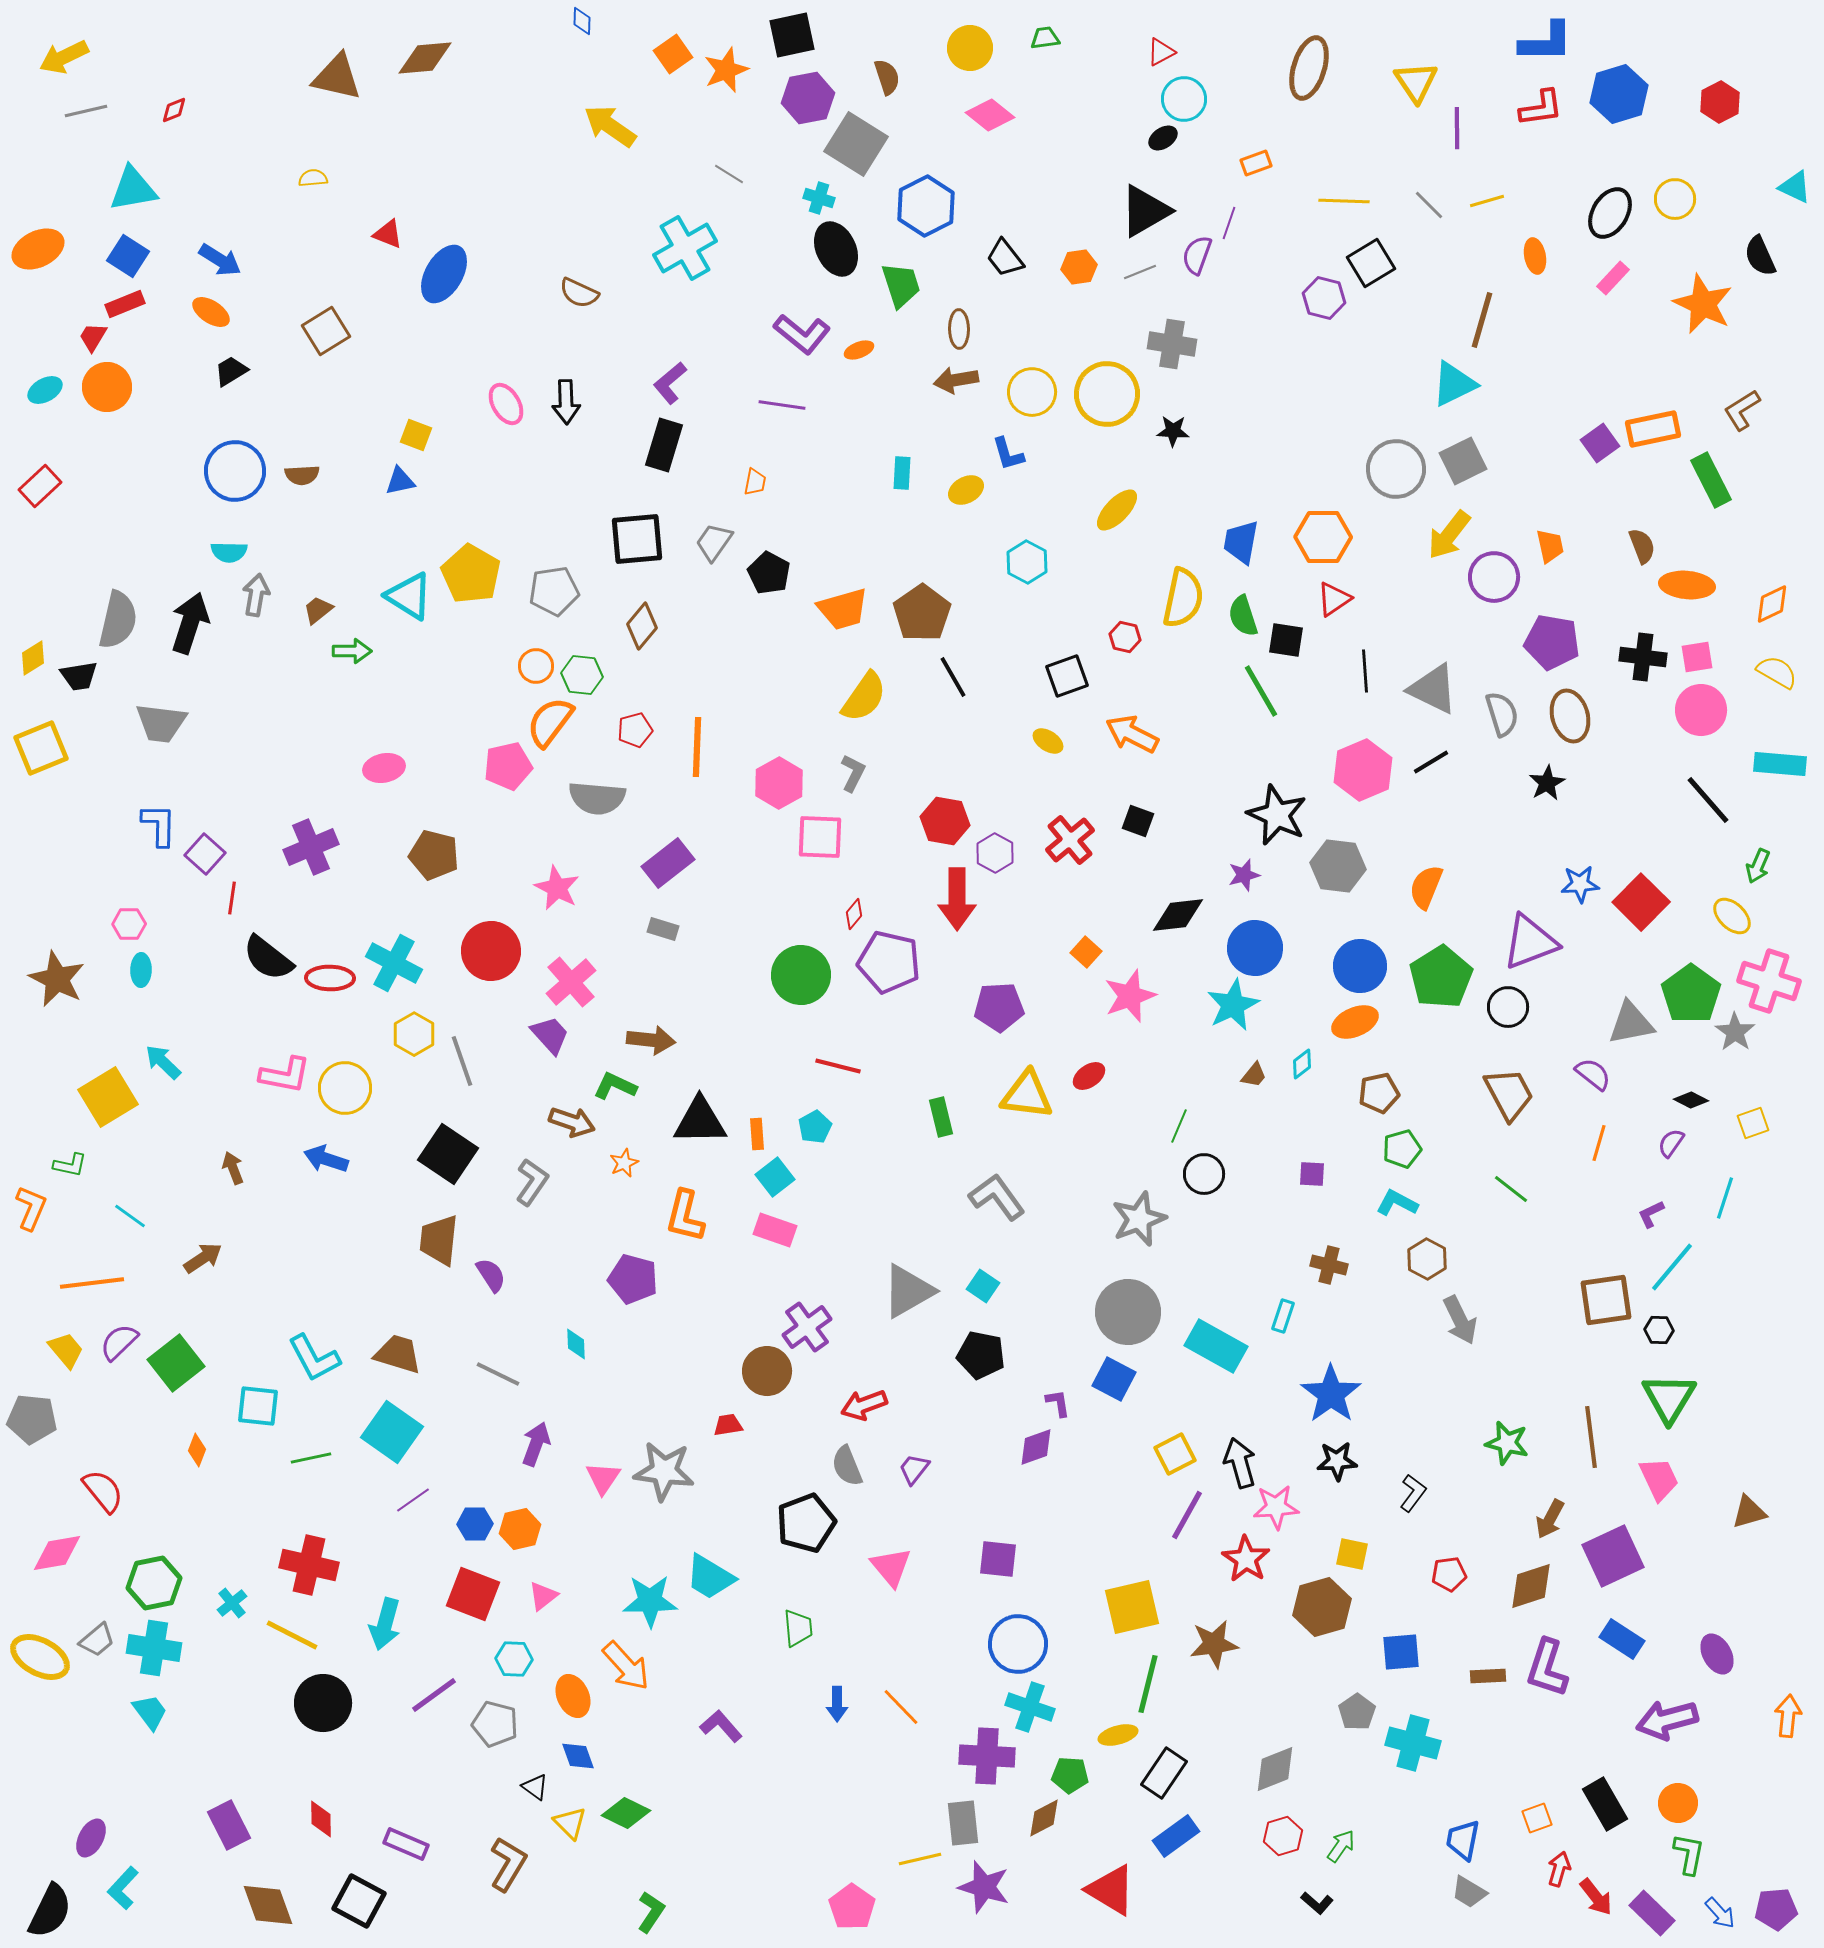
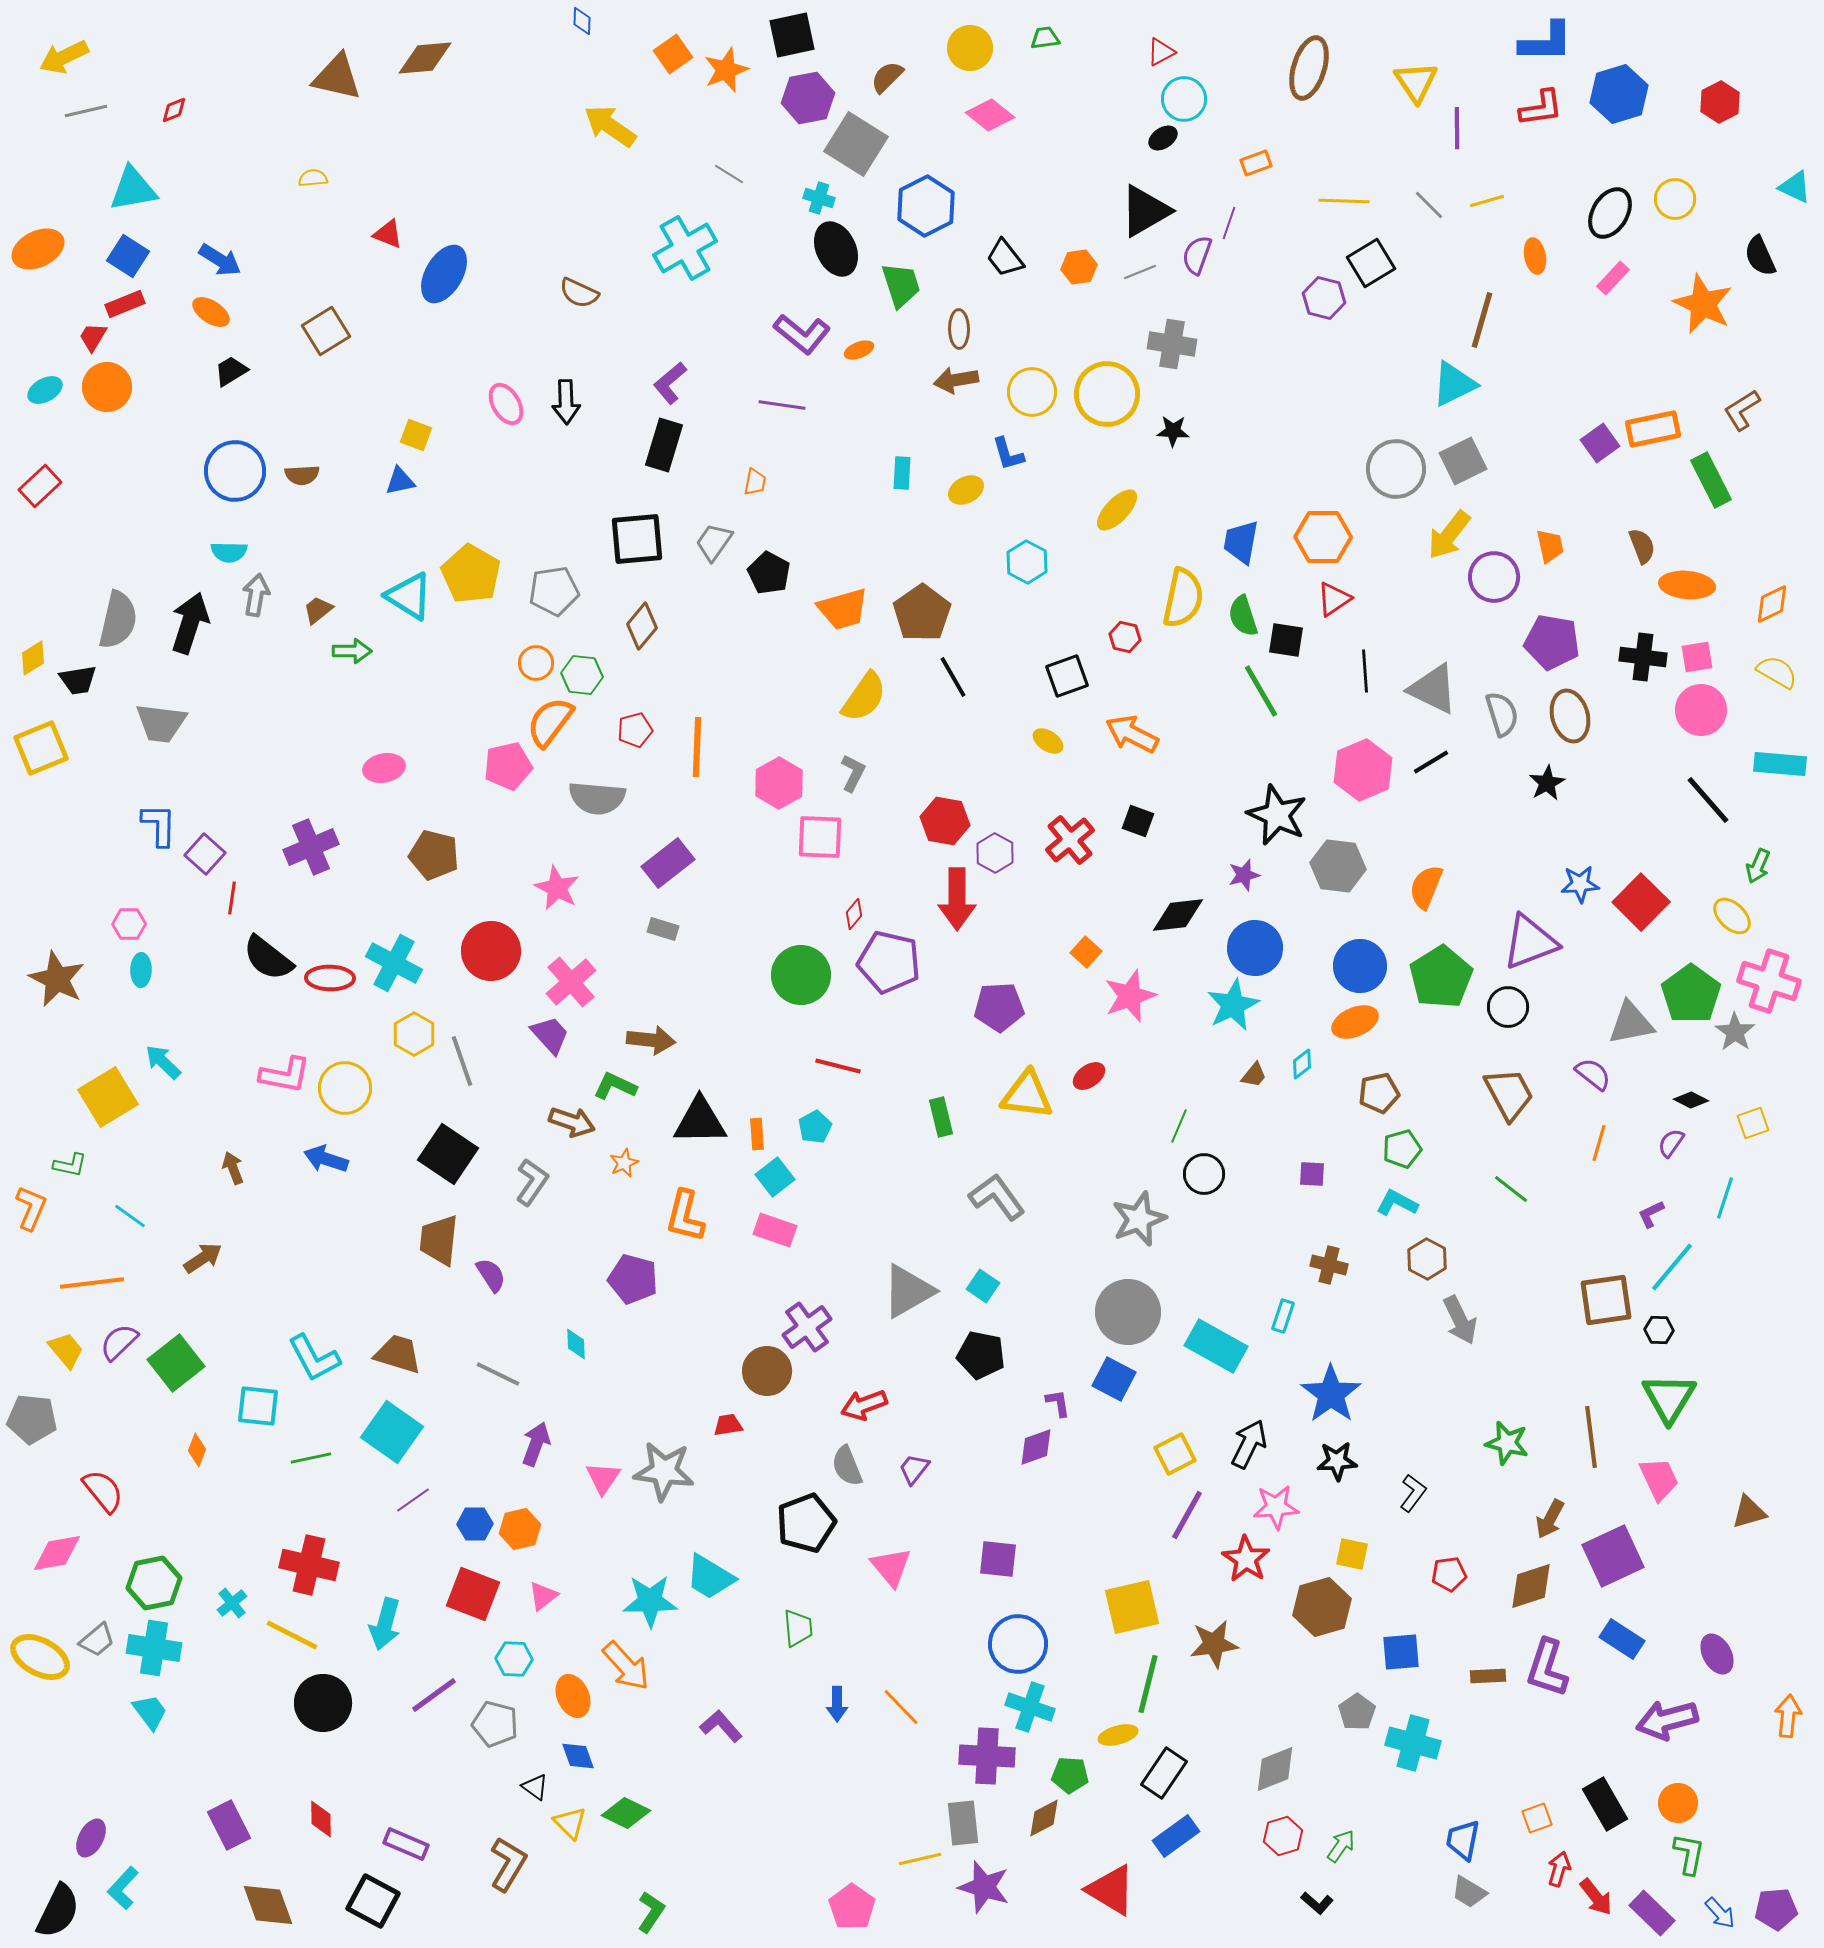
brown semicircle at (887, 77): rotated 117 degrees counterclockwise
orange circle at (536, 666): moved 3 px up
black trapezoid at (79, 676): moved 1 px left, 4 px down
black arrow at (1240, 1463): moved 9 px right, 19 px up; rotated 42 degrees clockwise
black square at (359, 1901): moved 14 px right
black semicircle at (50, 1911): moved 8 px right
